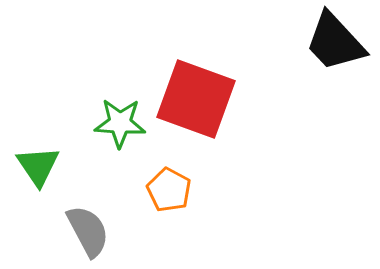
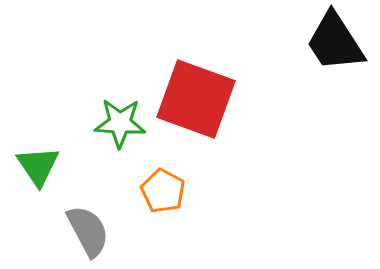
black trapezoid: rotated 10 degrees clockwise
orange pentagon: moved 6 px left, 1 px down
